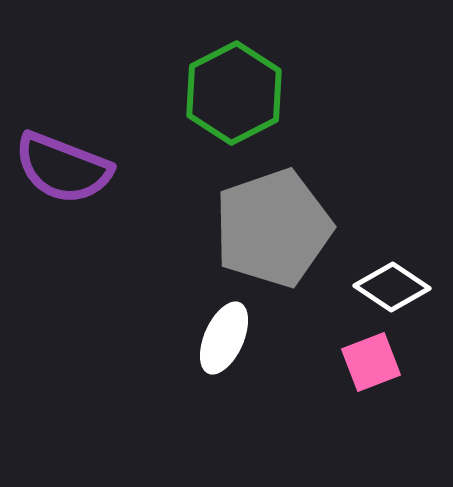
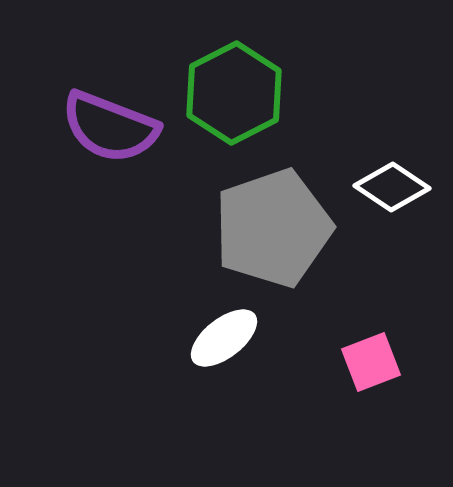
purple semicircle: moved 47 px right, 41 px up
white diamond: moved 100 px up
white ellipse: rotated 28 degrees clockwise
